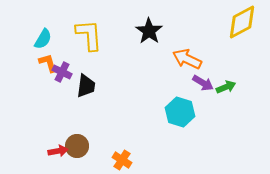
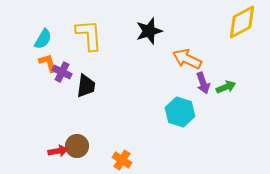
black star: rotated 20 degrees clockwise
purple arrow: rotated 40 degrees clockwise
